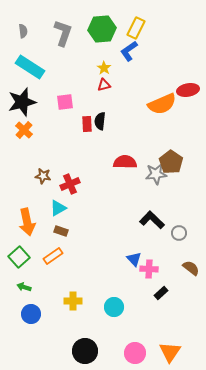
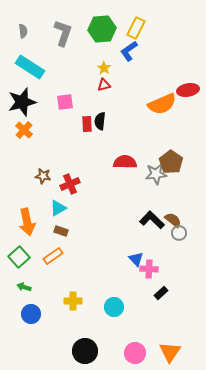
blue triangle: moved 2 px right
brown semicircle: moved 18 px left, 48 px up
